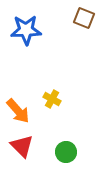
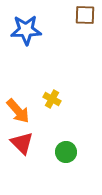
brown square: moved 1 px right, 3 px up; rotated 20 degrees counterclockwise
red triangle: moved 3 px up
